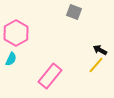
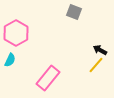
cyan semicircle: moved 1 px left, 1 px down
pink rectangle: moved 2 px left, 2 px down
